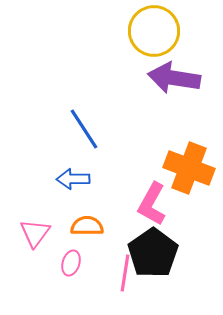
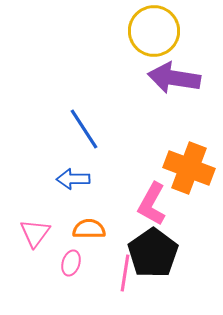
orange semicircle: moved 2 px right, 3 px down
